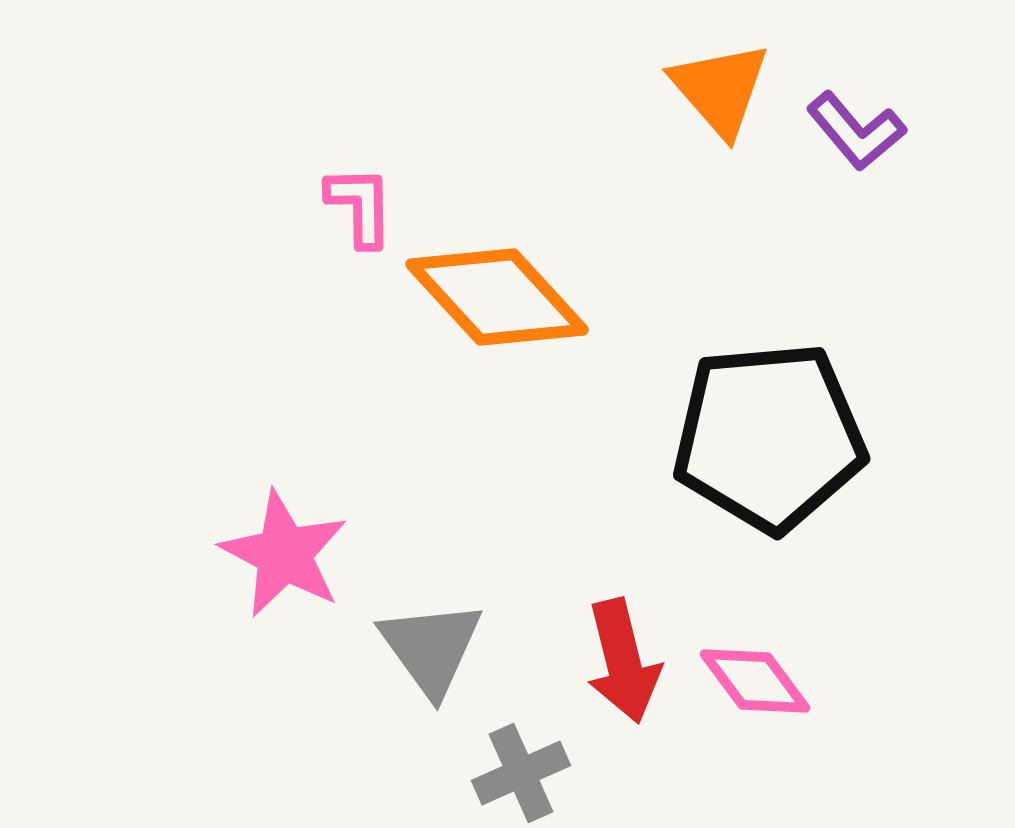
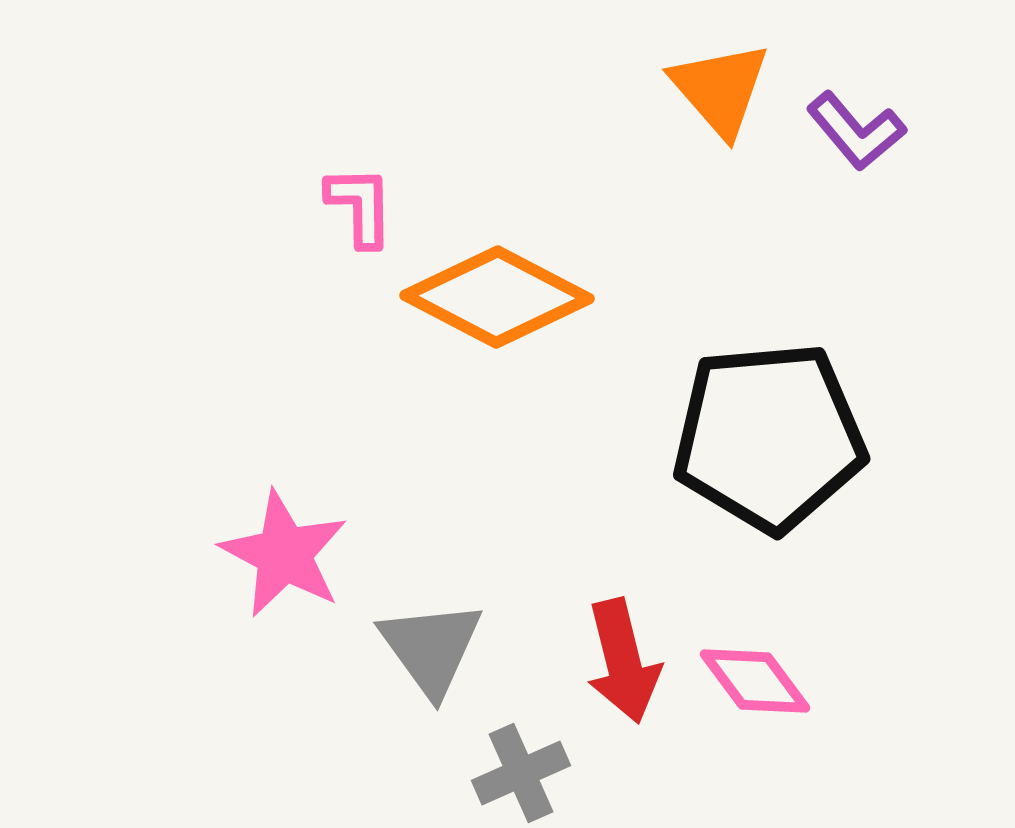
orange diamond: rotated 20 degrees counterclockwise
